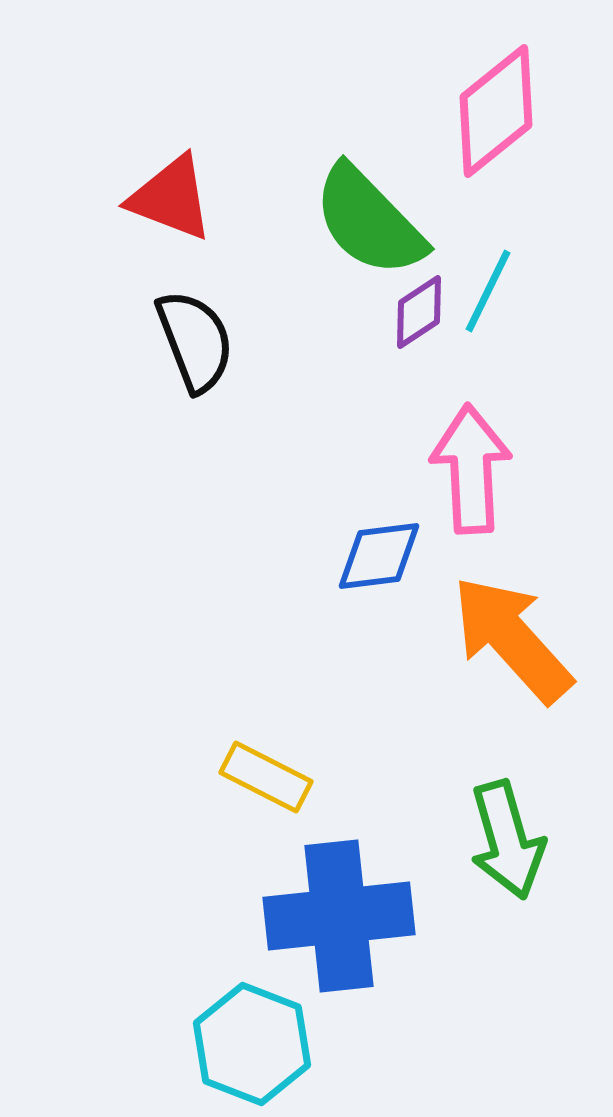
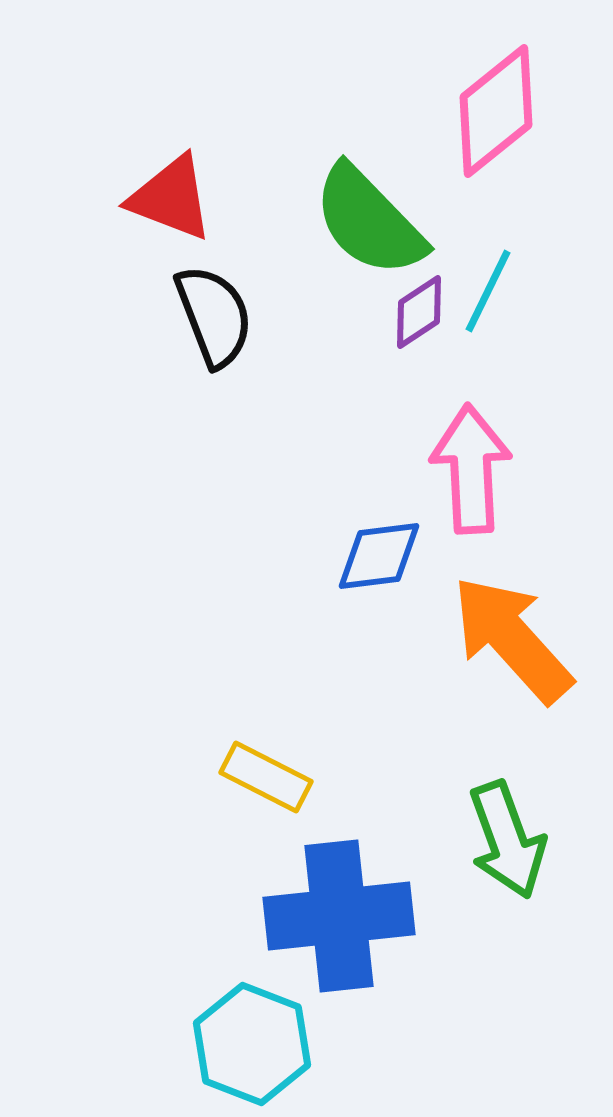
black semicircle: moved 19 px right, 25 px up
green arrow: rotated 4 degrees counterclockwise
